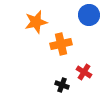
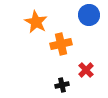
orange star: rotated 30 degrees counterclockwise
red cross: moved 2 px right, 2 px up; rotated 14 degrees clockwise
black cross: rotated 32 degrees counterclockwise
